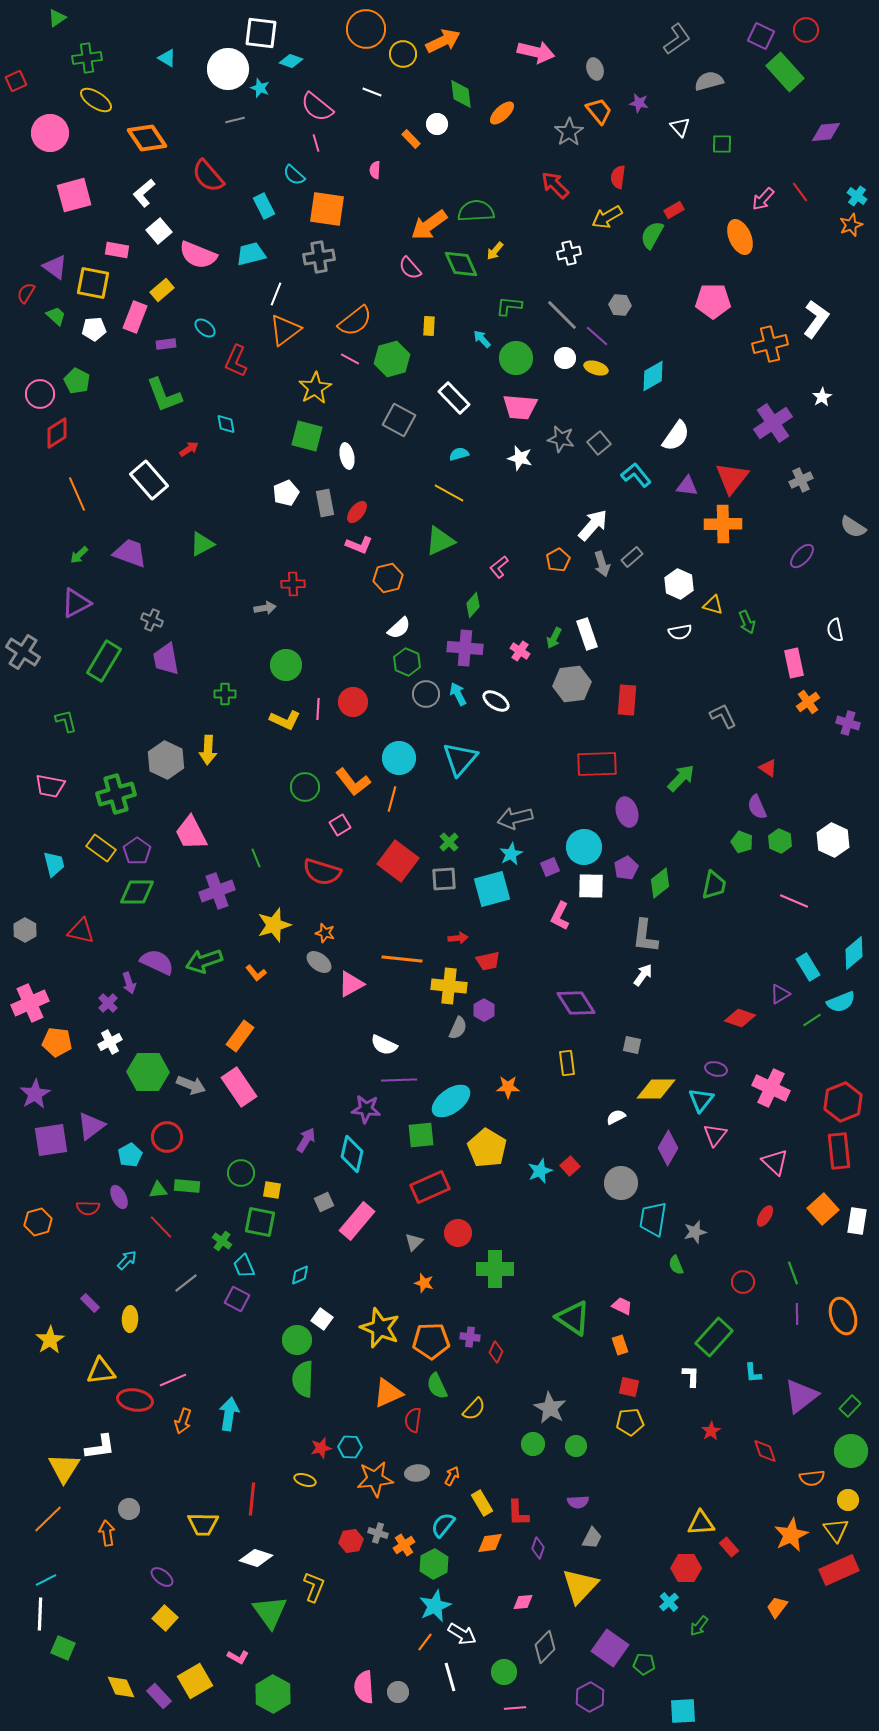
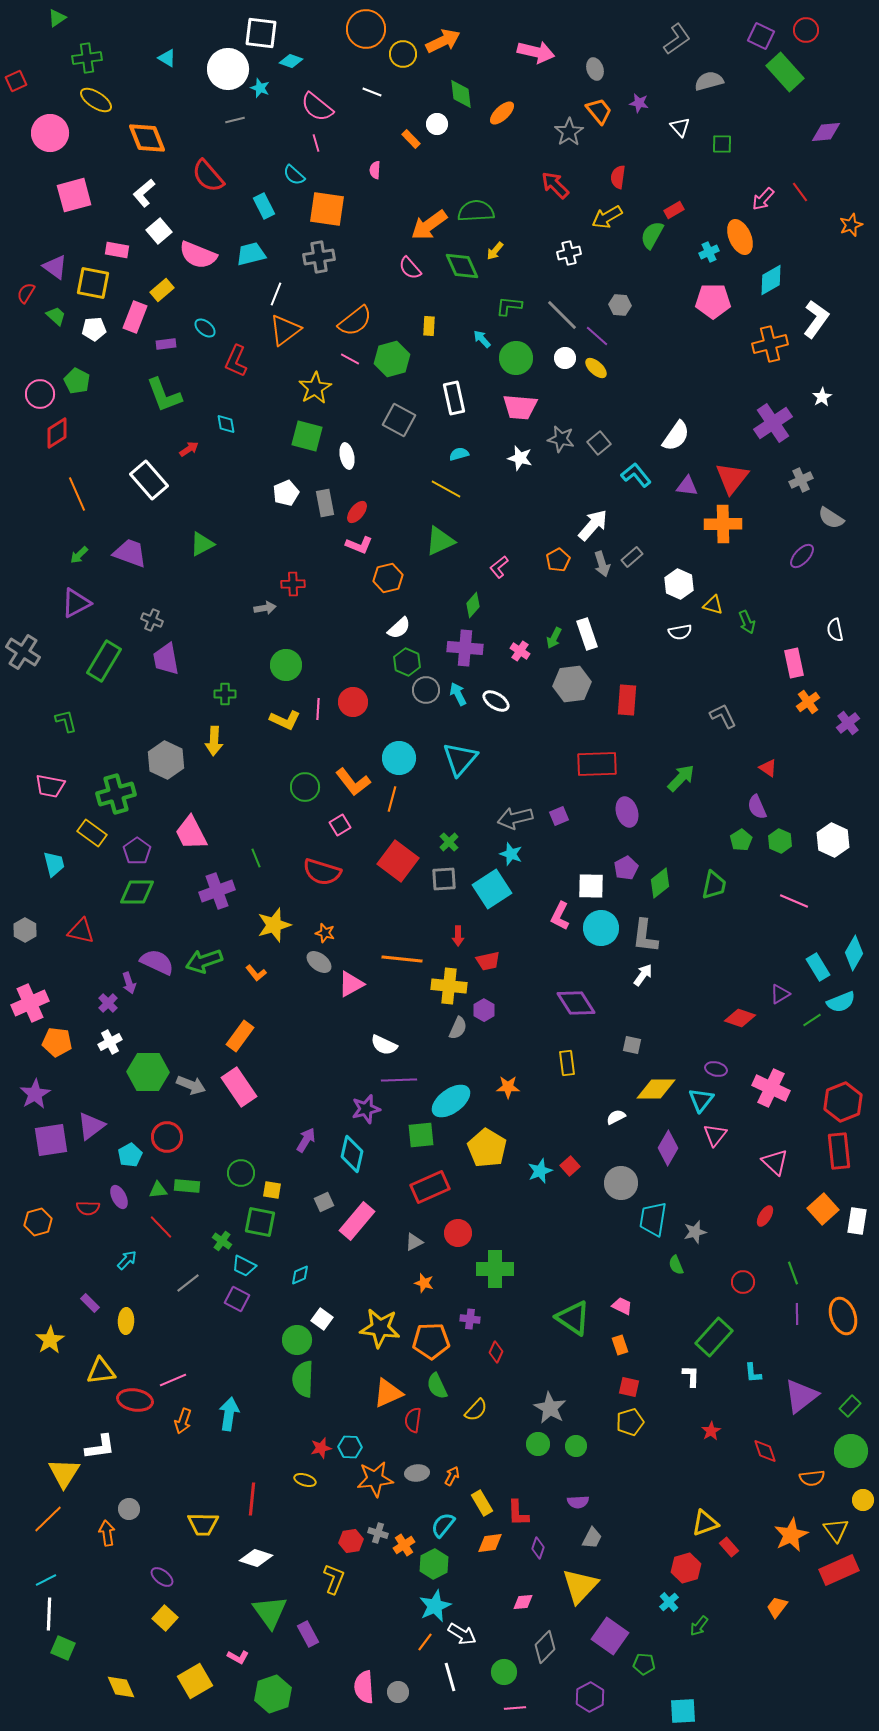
orange diamond at (147, 138): rotated 12 degrees clockwise
cyan cross at (857, 196): moved 148 px left, 56 px down; rotated 30 degrees clockwise
green diamond at (461, 264): moved 1 px right, 2 px down
yellow ellipse at (596, 368): rotated 25 degrees clockwise
cyan diamond at (653, 376): moved 118 px right, 96 px up
white rectangle at (454, 398): rotated 32 degrees clockwise
yellow line at (449, 493): moved 3 px left, 4 px up
gray semicircle at (853, 527): moved 22 px left, 9 px up
gray circle at (426, 694): moved 4 px up
purple cross at (848, 723): rotated 35 degrees clockwise
yellow arrow at (208, 750): moved 6 px right, 9 px up
green pentagon at (742, 842): moved 1 px left, 2 px up; rotated 20 degrees clockwise
cyan circle at (584, 847): moved 17 px right, 81 px down
yellow rectangle at (101, 848): moved 9 px left, 15 px up
cyan star at (511, 854): rotated 25 degrees counterclockwise
purple square at (550, 867): moved 9 px right, 51 px up
cyan square at (492, 889): rotated 18 degrees counterclockwise
red arrow at (458, 938): moved 2 px up; rotated 96 degrees clockwise
cyan diamond at (854, 953): rotated 20 degrees counterclockwise
cyan rectangle at (808, 967): moved 10 px right
purple star at (366, 1109): rotated 20 degrees counterclockwise
gray triangle at (414, 1242): rotated 18 degrees clockwise
cyan trapezoid at (244, 1266): rotated 40 degrees counterclockwise
gray line at (186, 1283): moved 2 px right
yellow ellipse at (130, 1319): moved 4 px left, 2 px down
yellow star at (380, 1328): rotated 15 degrees counterclockwise
purple cross at (470, 1337): moved 18 px up
yellow semicircle at (474, 1409): moved 2 px right, 1 px down
yellow pentagon at (630, 1422): rotated 12 degrees counterclockwise
green circle at (533, 1444): moved 5 px right
yellow triangle at (64, 1468): moved 5 px down
yellow circle at (848, 1500): moved 15 px right
yellow triangle at (701, 1523): moved 4 px right; rotated 16 degrees counterclockwise
red hexagon at (686, 1568): rotated 16 degrees counterclockwise
yellow L-shape at (314, 1587): moved 20 px right, 8 px up
white line at (40, 1614): moved 9 px right
purple square at (610, 1648): moved 12 px up
green hexagon at (273, 1694): rotated 12 degrees clockwise
purple rectangle at (159, 1696): moved 149 px right, 62 px up; rotated 15 degrees clockwise
